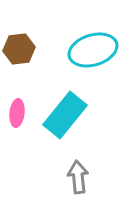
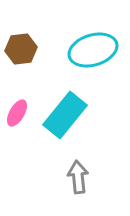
brown hexagon: moved 2 px right
pink ellipse: rotated 24 degrees clockwise
